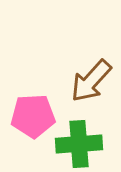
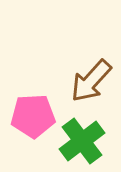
green cross: moved 3 px right, 3 px up; rotated 33 degrees counterclockwise
